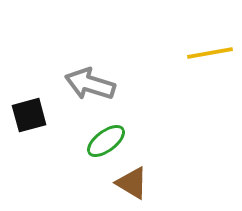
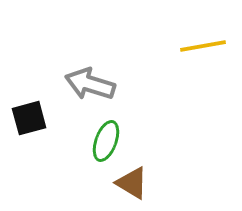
yellow line: moved 7 px left, 7 px up
black square: moved 3 px down
green ellipse: rotated 33 degrees counterclockwise
